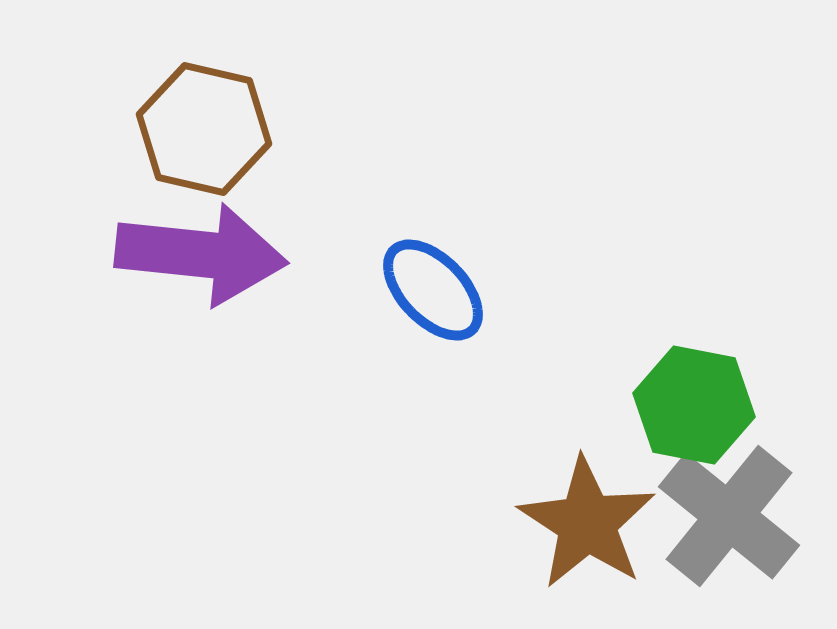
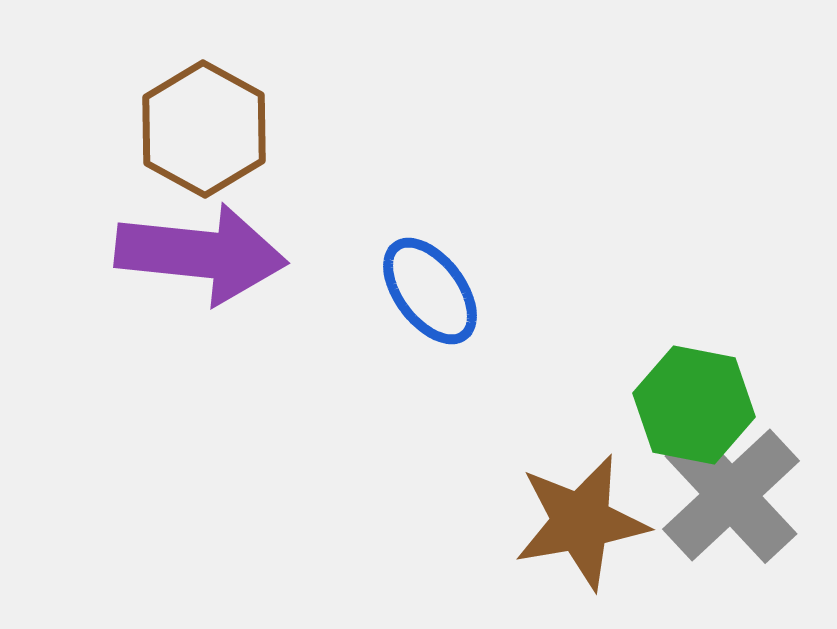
brown hexagon: rotated 16 degrees clockwise
blue ellipse: moved 3 px left, 1 px down; rotated 7 degrees clockwise
gray cross: moved 2 px right, 21 px up; rotated 8 degrees clockwise
brown star: moved 6 px left, 1 px up; rotated 29 degrees clockwise
